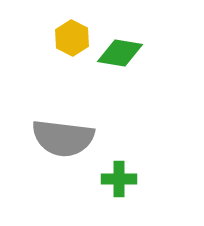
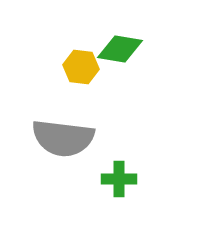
yellow hexagon: moved 9 px right, 29 px down; rotated 20 degrees counterclockwise
green diamond: moved 4 px up
